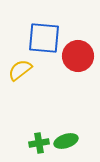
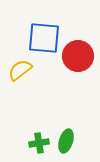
green ellipse: rotated 55 degrees counterclockwise
